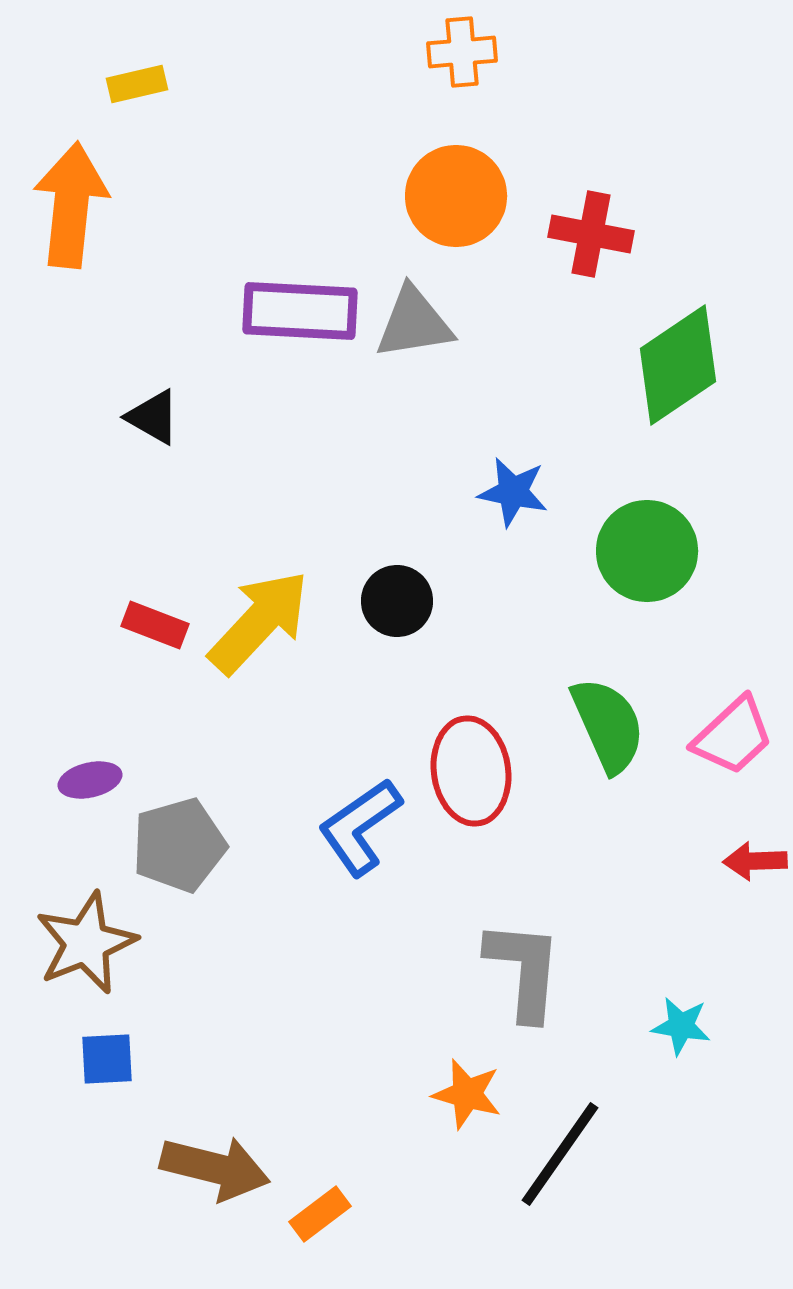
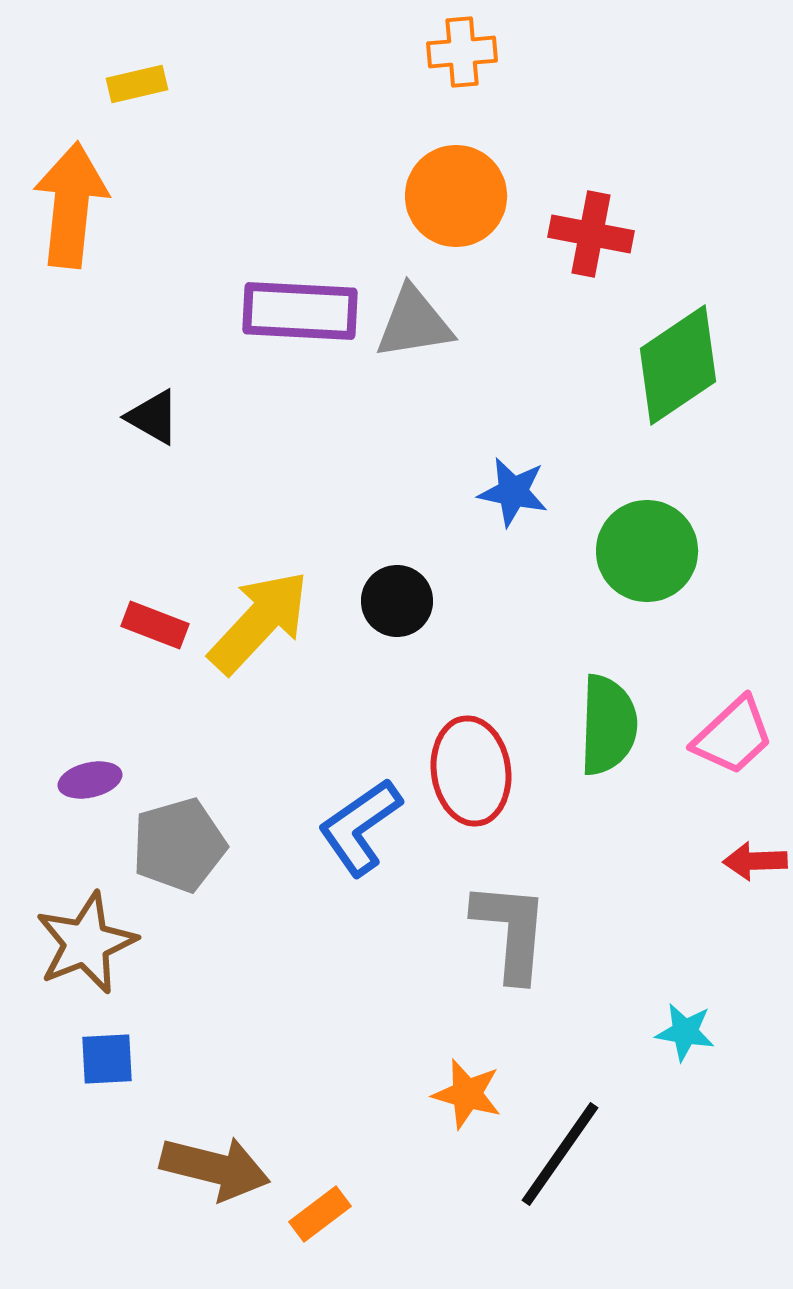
green semicircle: rotated 26 degrees clockwise
gray L-shape: moved 13 px left, 39 px up
cyan star: moved 4 px right, 6 px down
